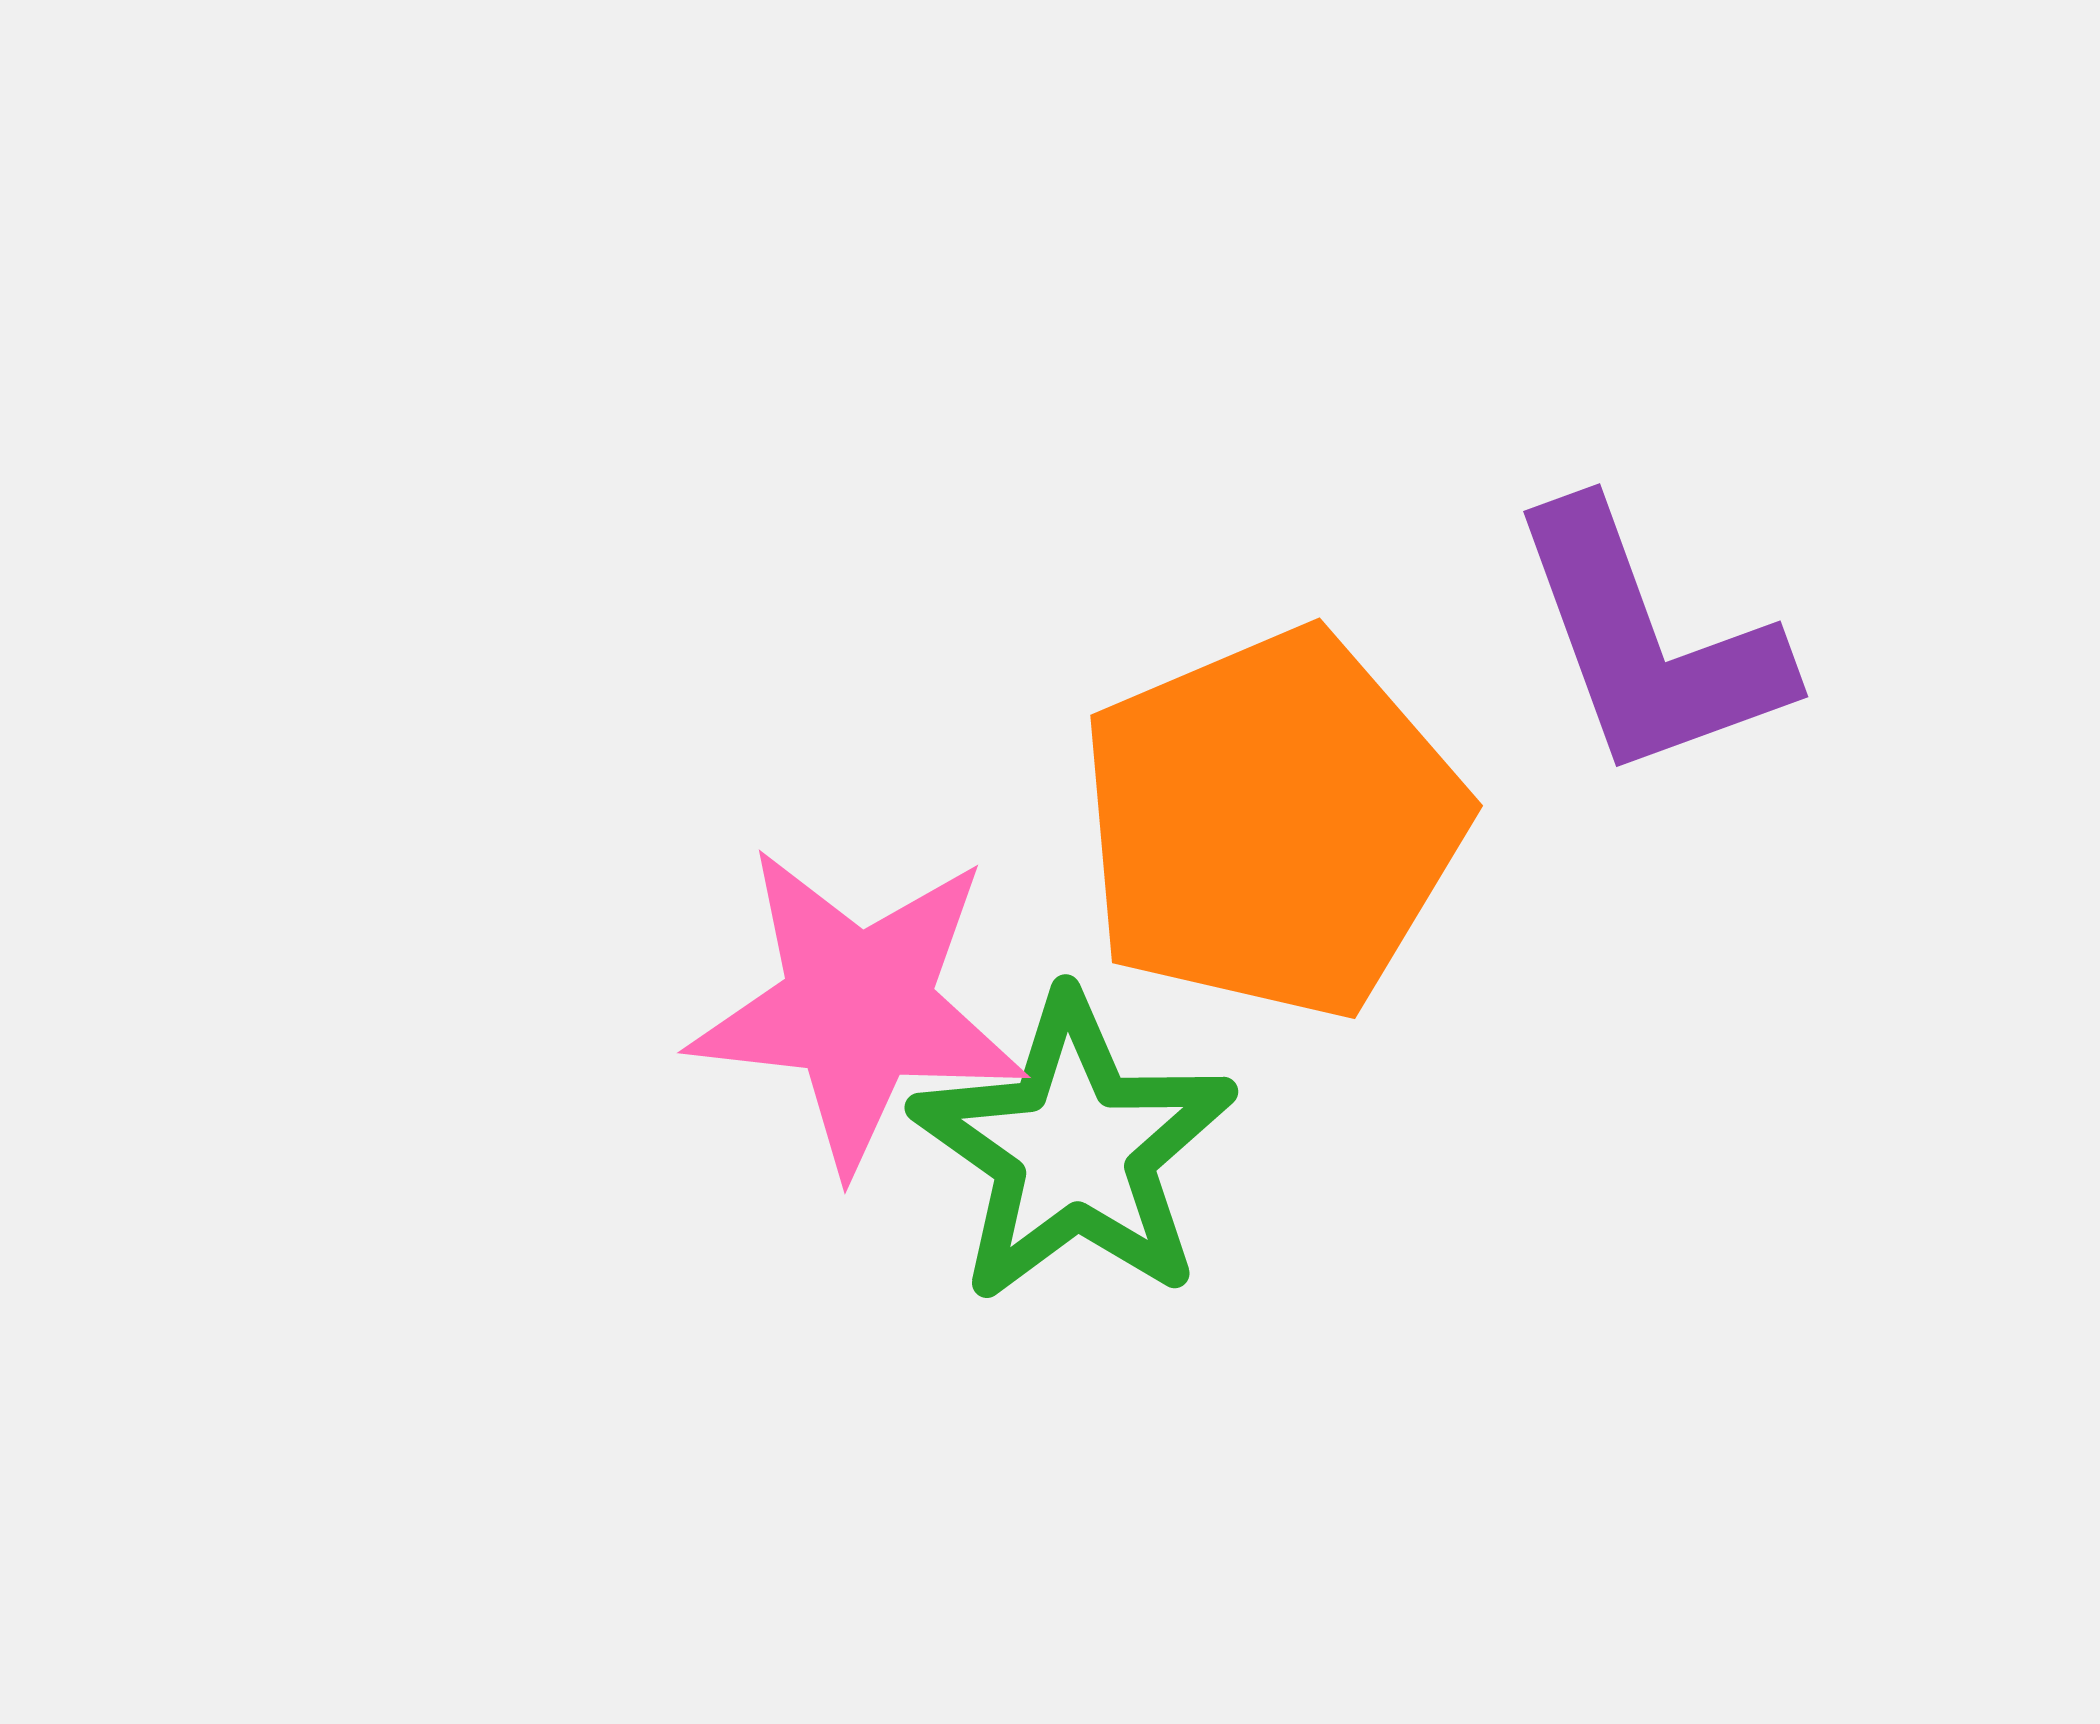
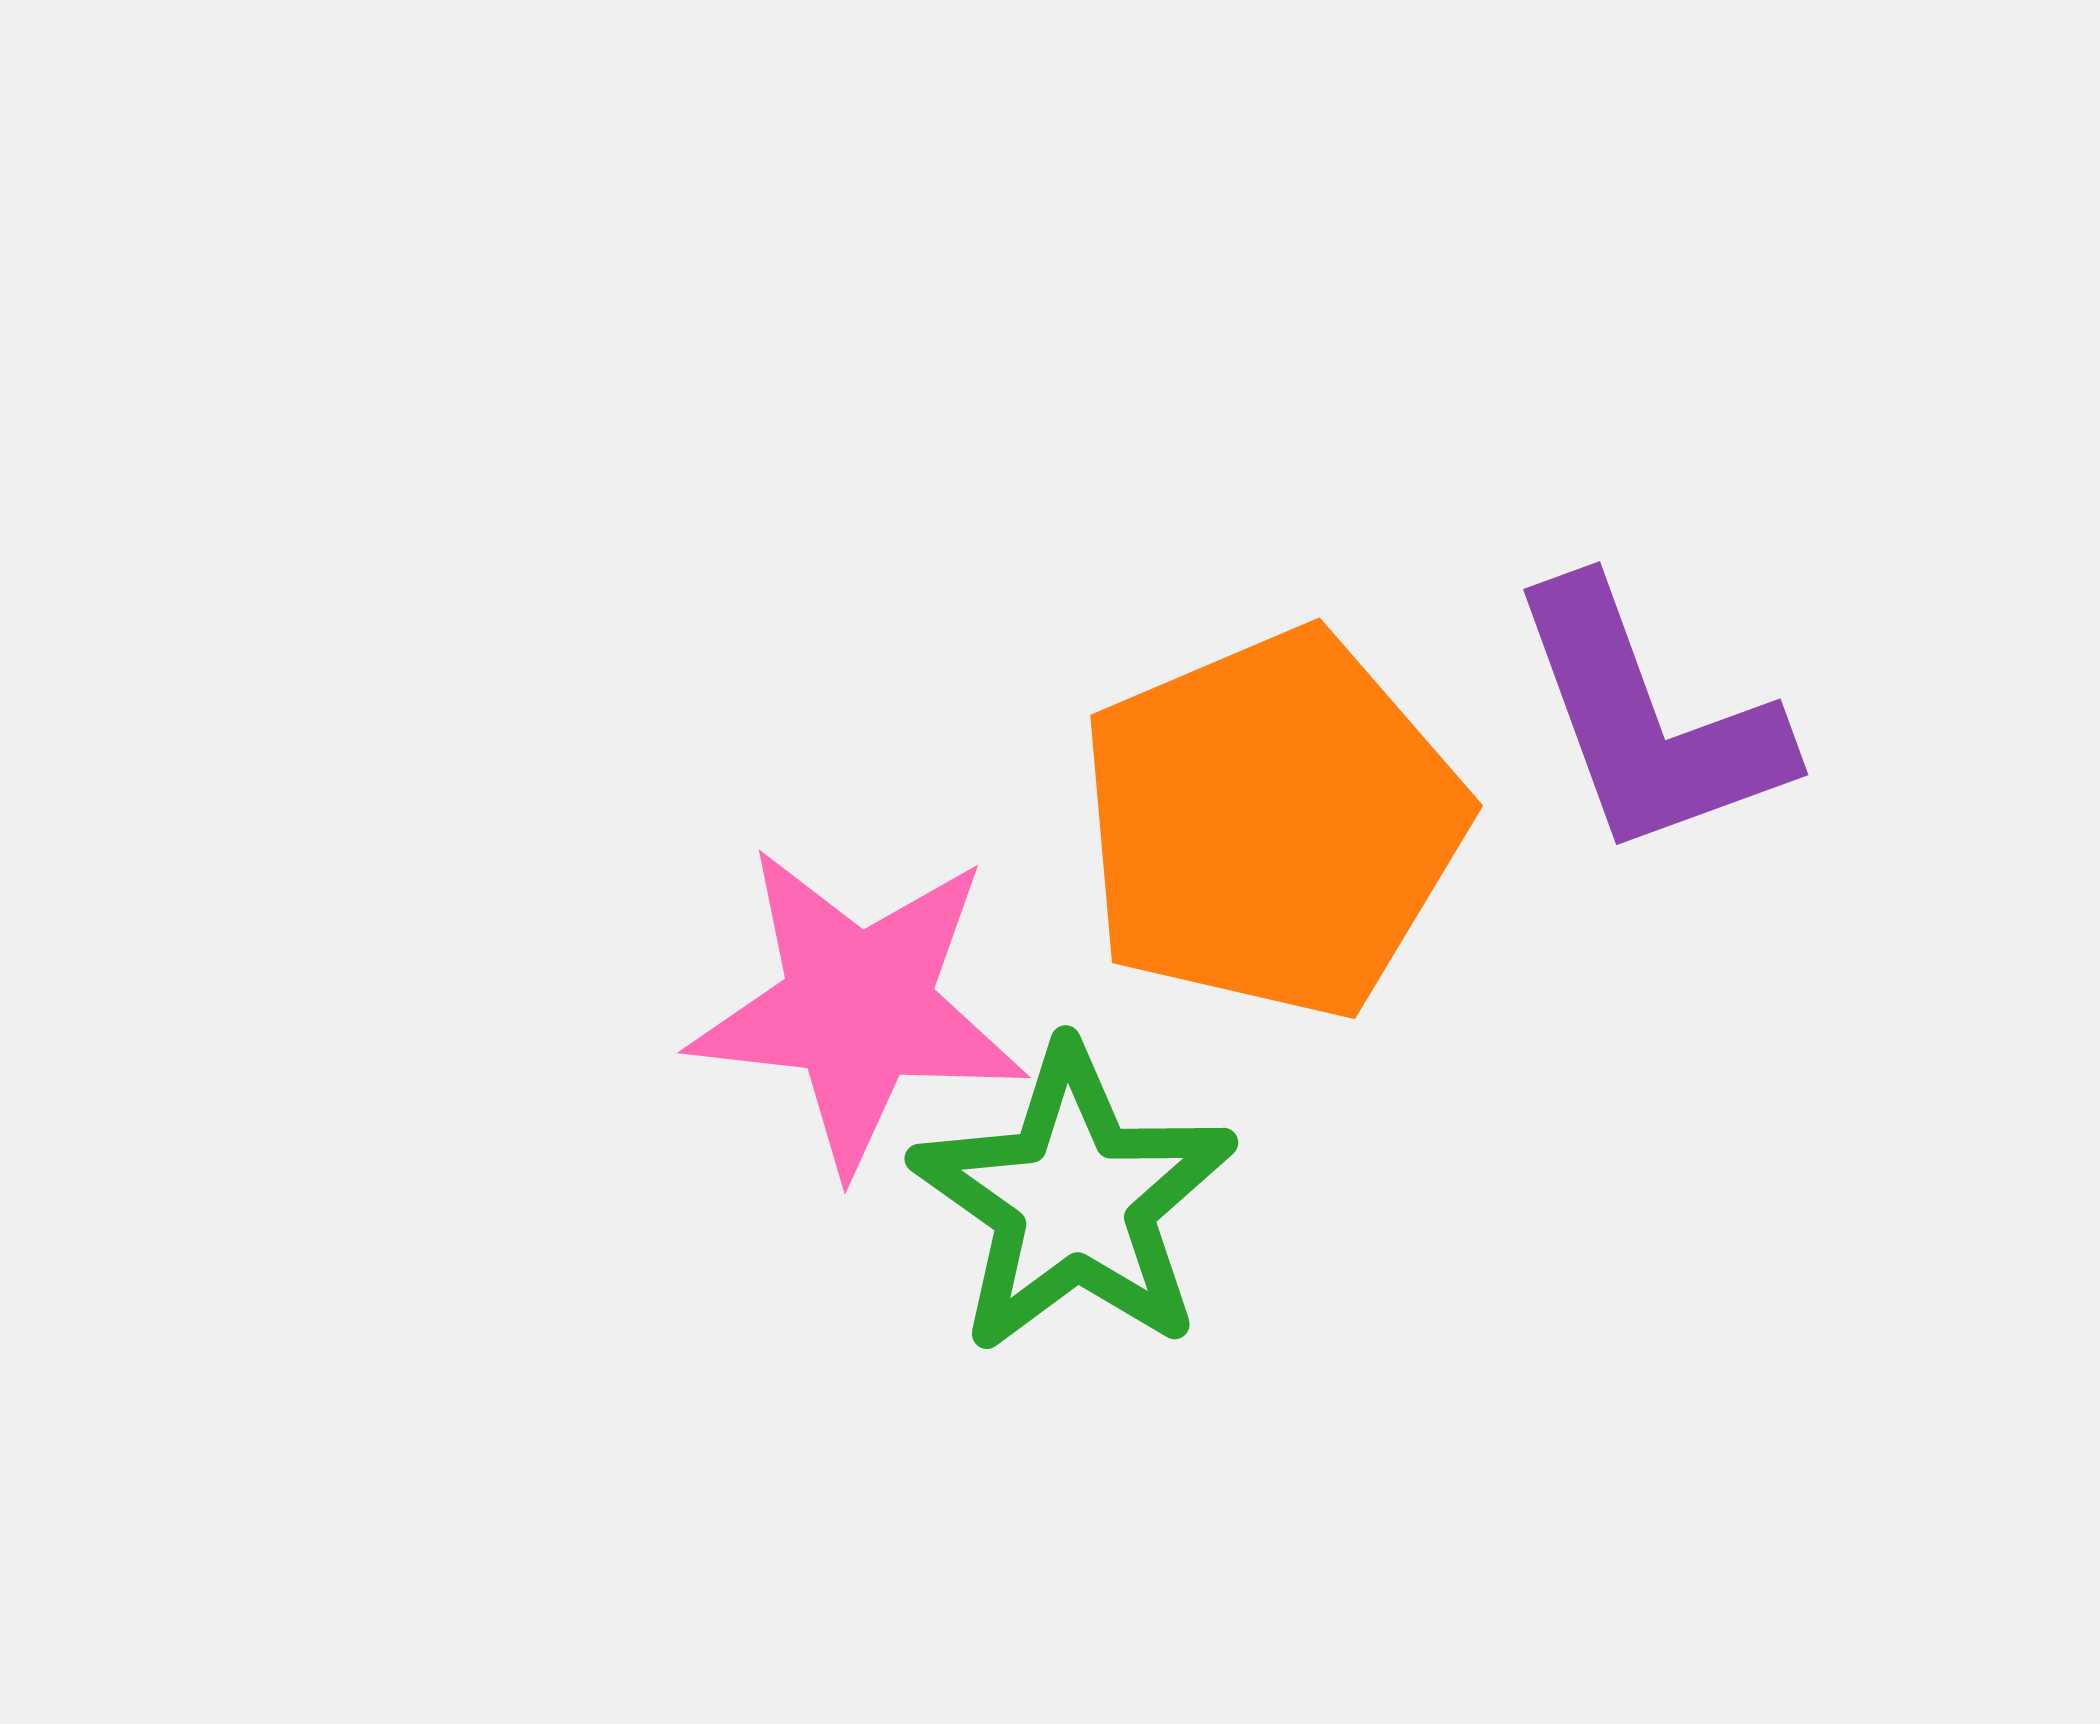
purple L-shape: moved 78 px down
green star: moved 51 px down
